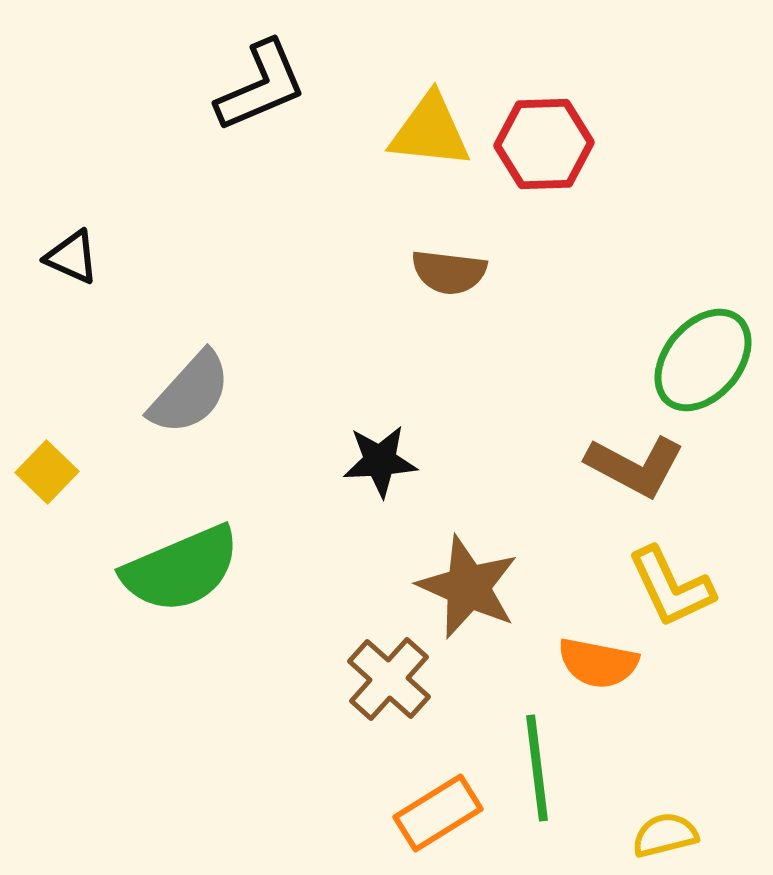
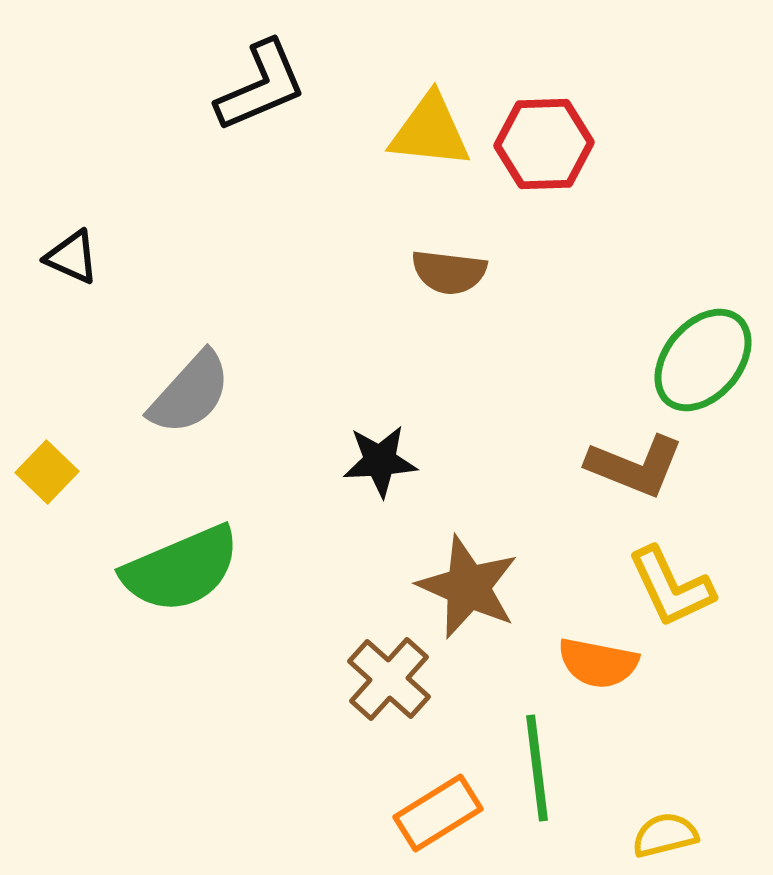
brown L-shape: rotated 6 degrees counterclockwise
